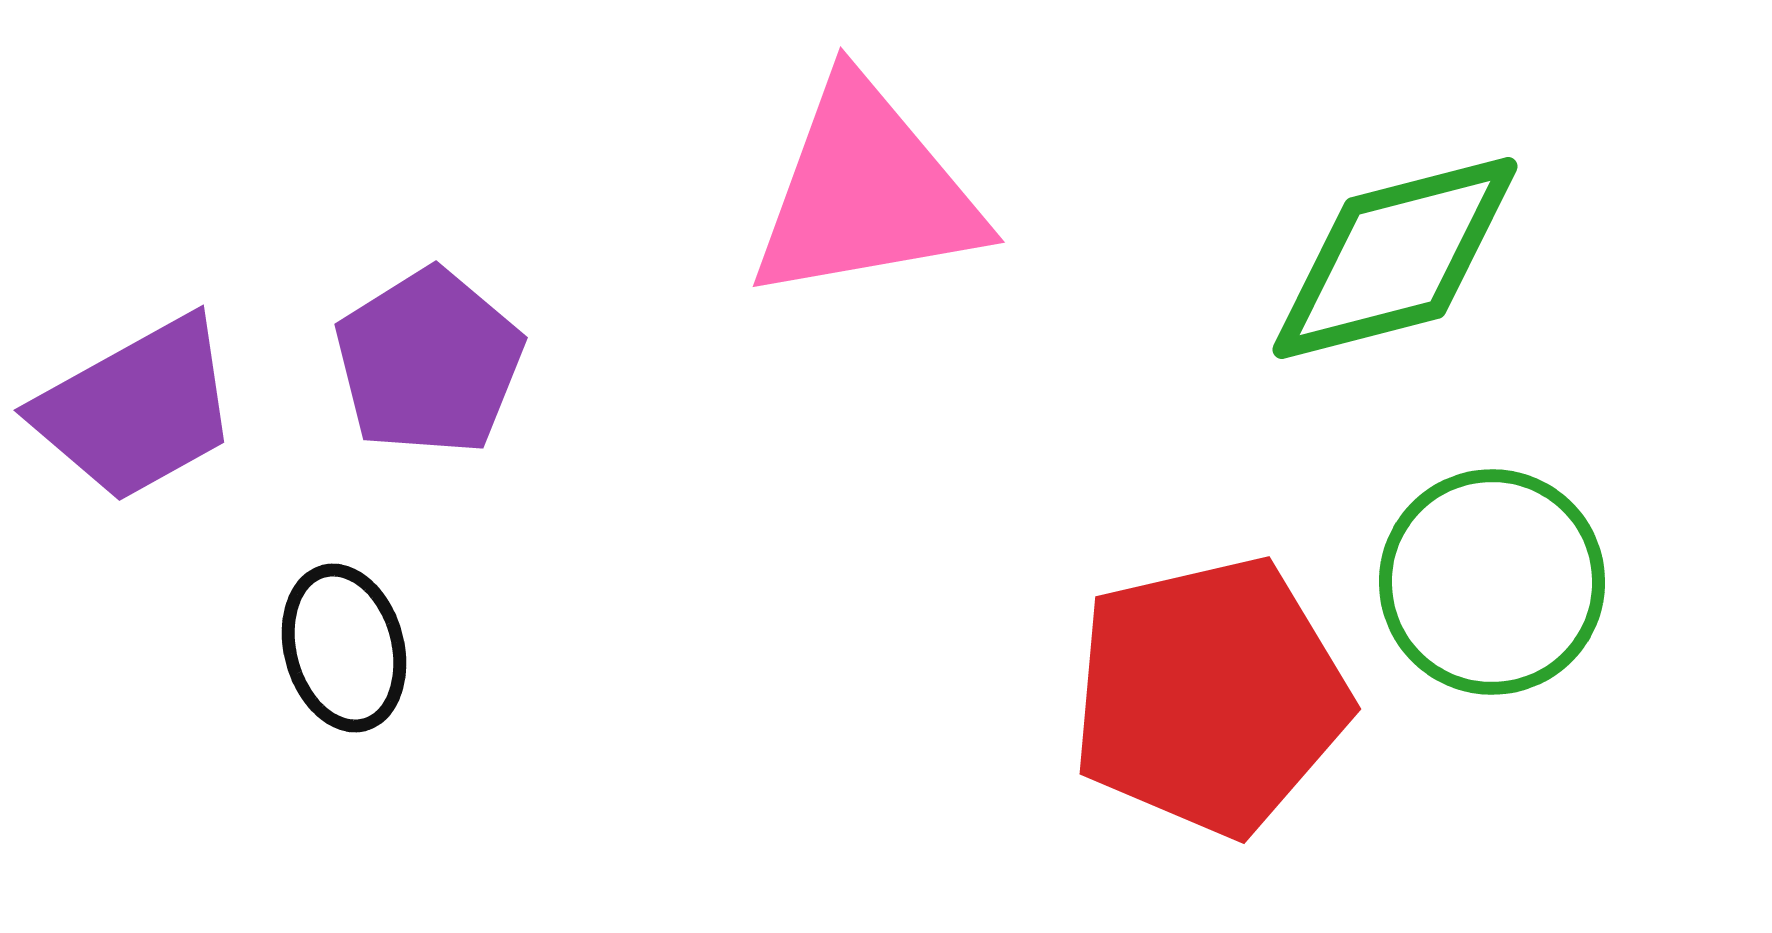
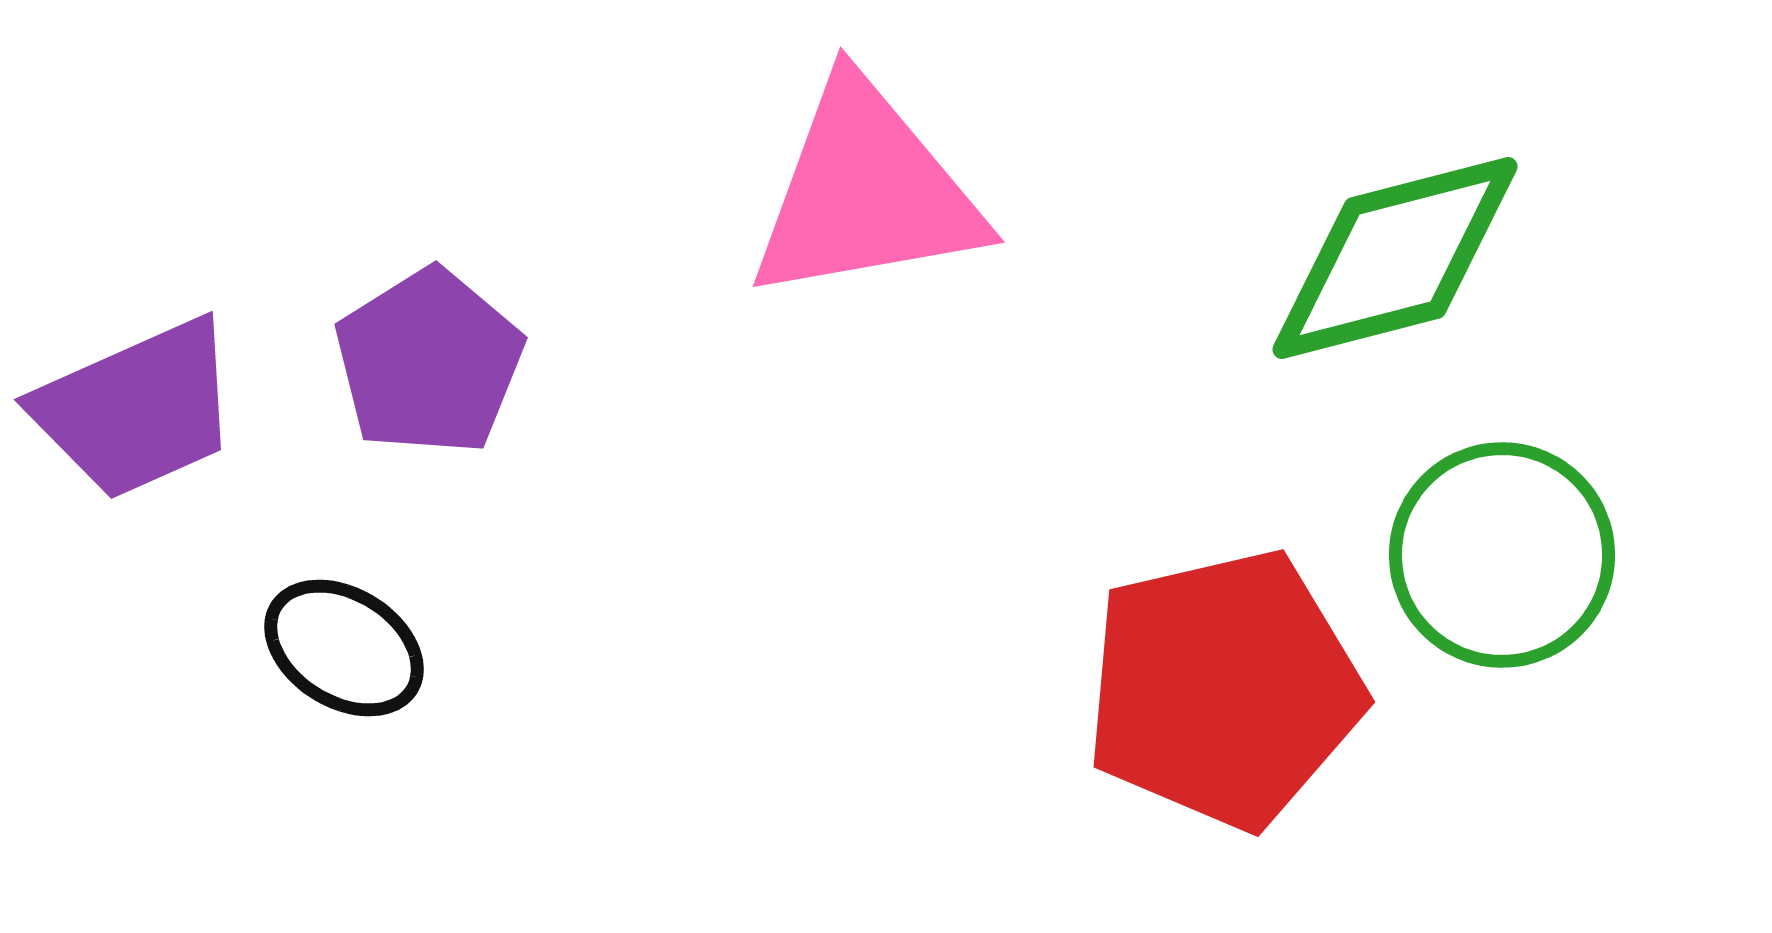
purple trapezoid: rotated 5 degrees clockwise
green circle: moved 10 px right, 27 px up
black ellipse: rotated 43 degrees counterclockwise
red pentagon: moved 14 px right, 7 px up
